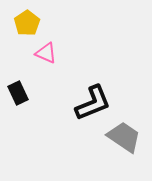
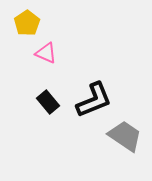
black rectangle: moved 30 px right, 9 px down; rotated 15 degrees counterclockwise
black L-shape: moved 1 px right, 3 px up
gray trapezoid: moved 1 px right, 1 px up
